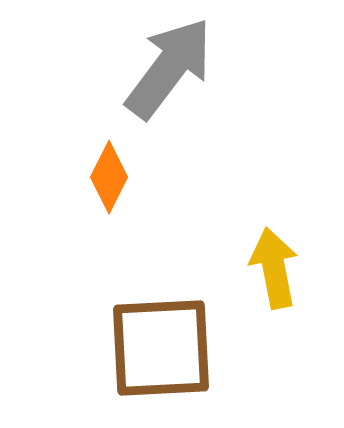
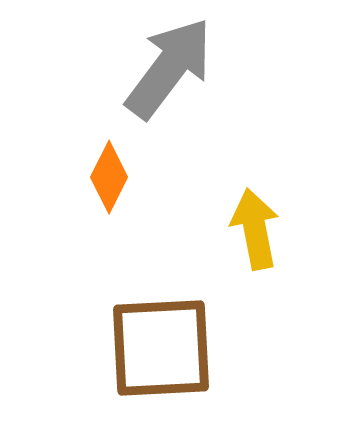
yellow arrow: moved 19 px left, 39 px up
